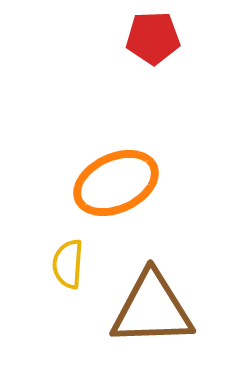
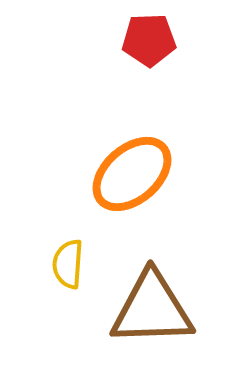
red pentagon: moved 4 px left, 2 px down
orange ellipse: moved 16 px right, 9 px up; rotated 16 degrees counterclockwise
